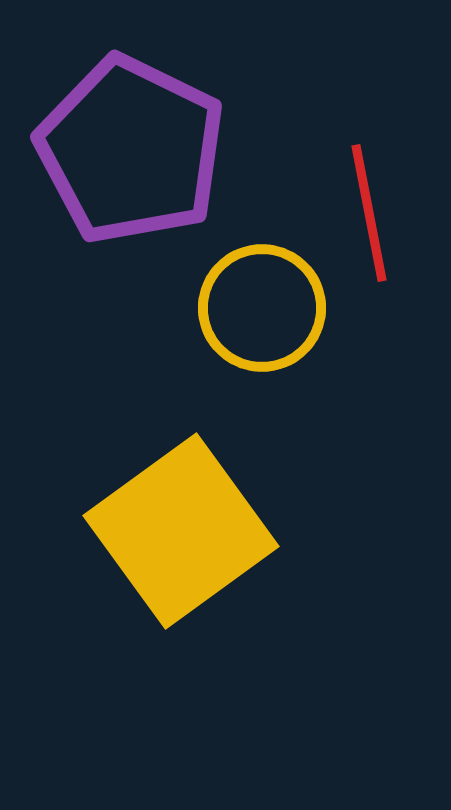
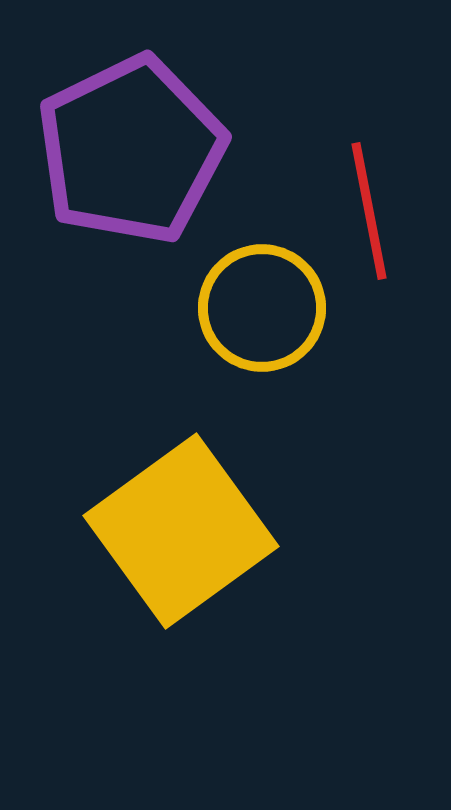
purple pentagon: rotated 20 degrees clockwise
red line: moved 2 px up
